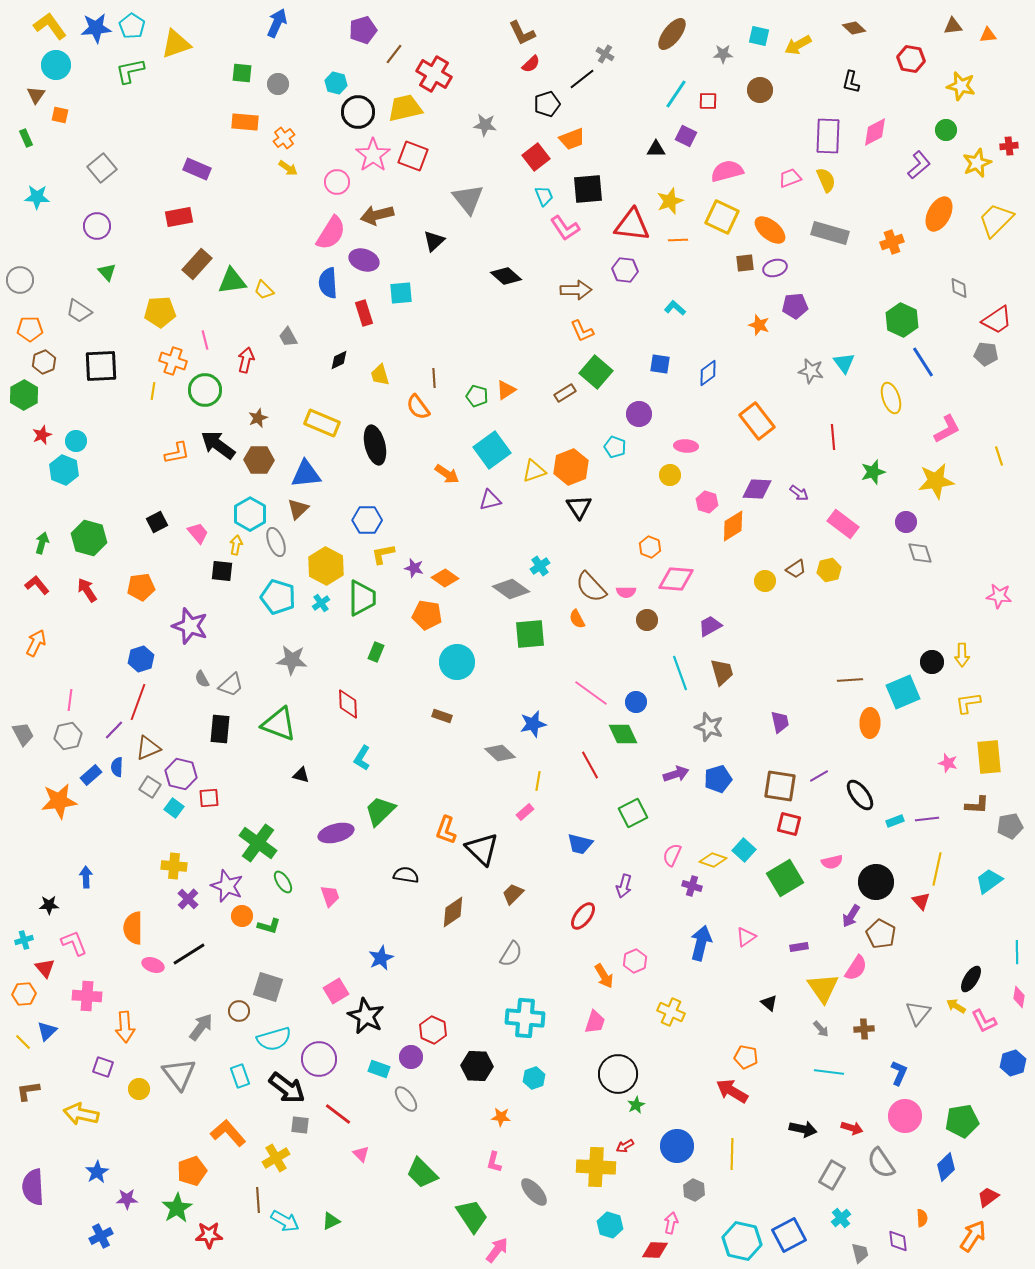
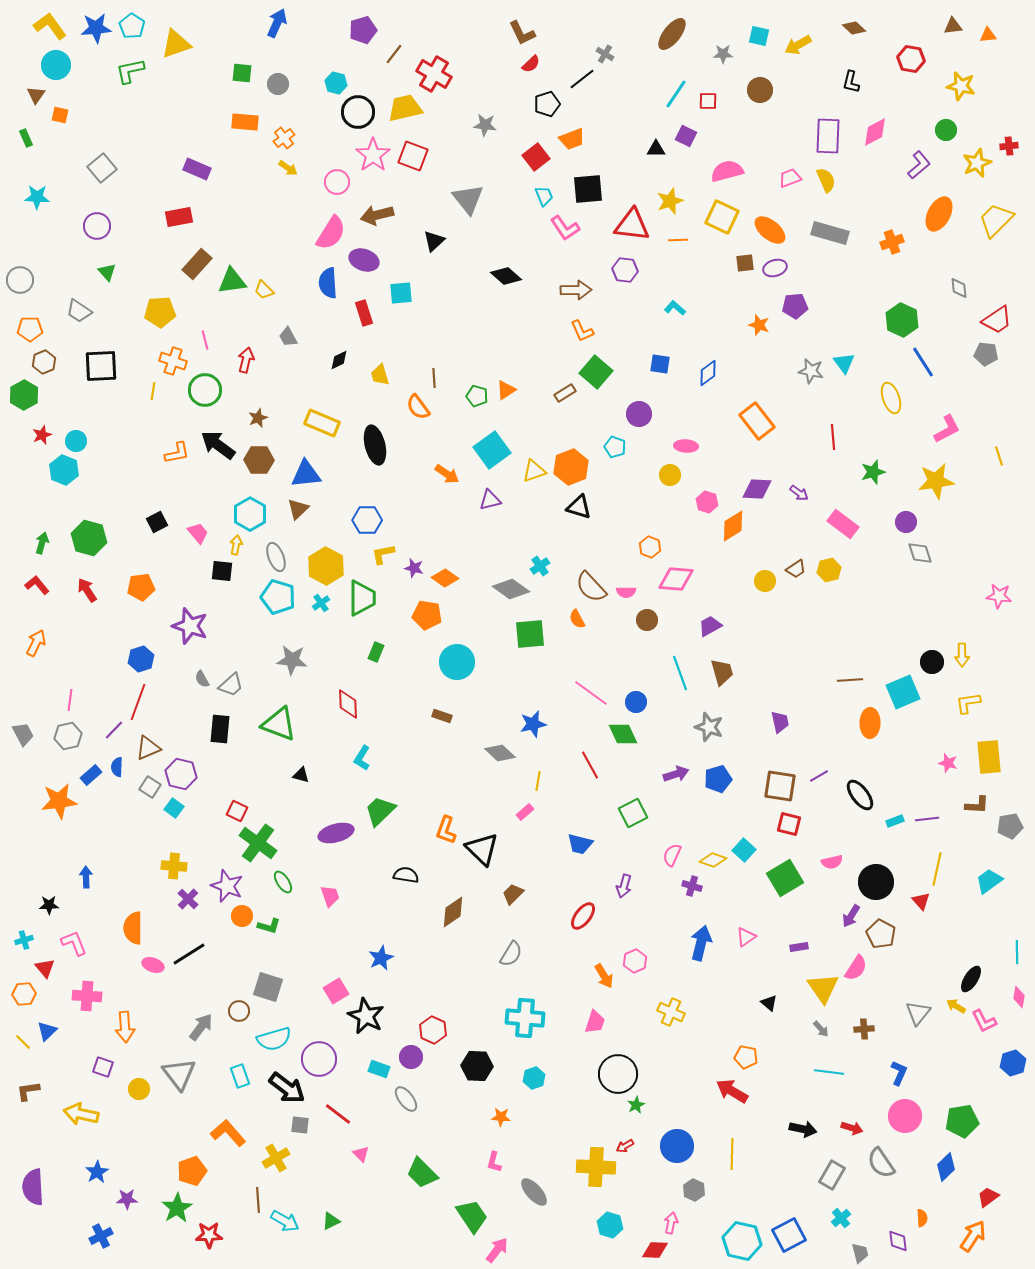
black triangle at (579, 507): rotated 40 degrees counterclockwise
gray ellipse at (276, 542): moved 15 px down
red square at (209, 798): moved 28 px right, 13 px down; rotated 30 degrees clockwise
